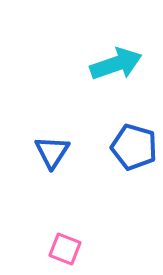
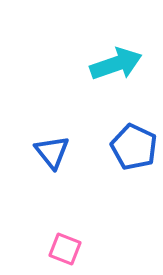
blue pentagon: rotated 9 degrees clockwise
blue triangle: rotated 12 degrees counterclockwise
